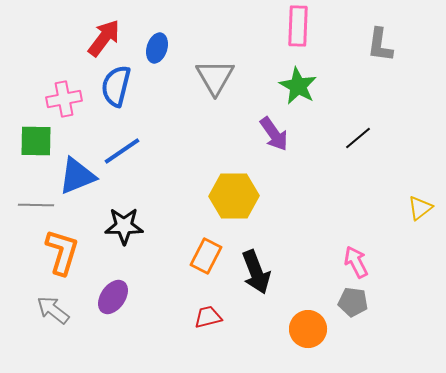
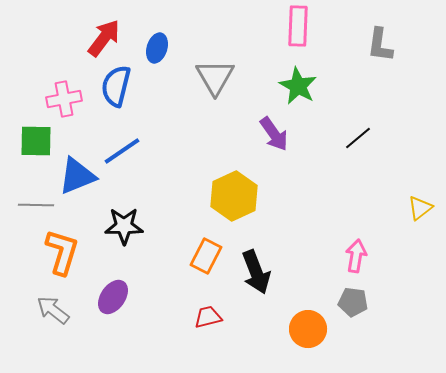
yellow hexagon: rotated 24 degrees counterclockwise
pink arrow: moved 6 px up; rotated 36 degrees clockwise
